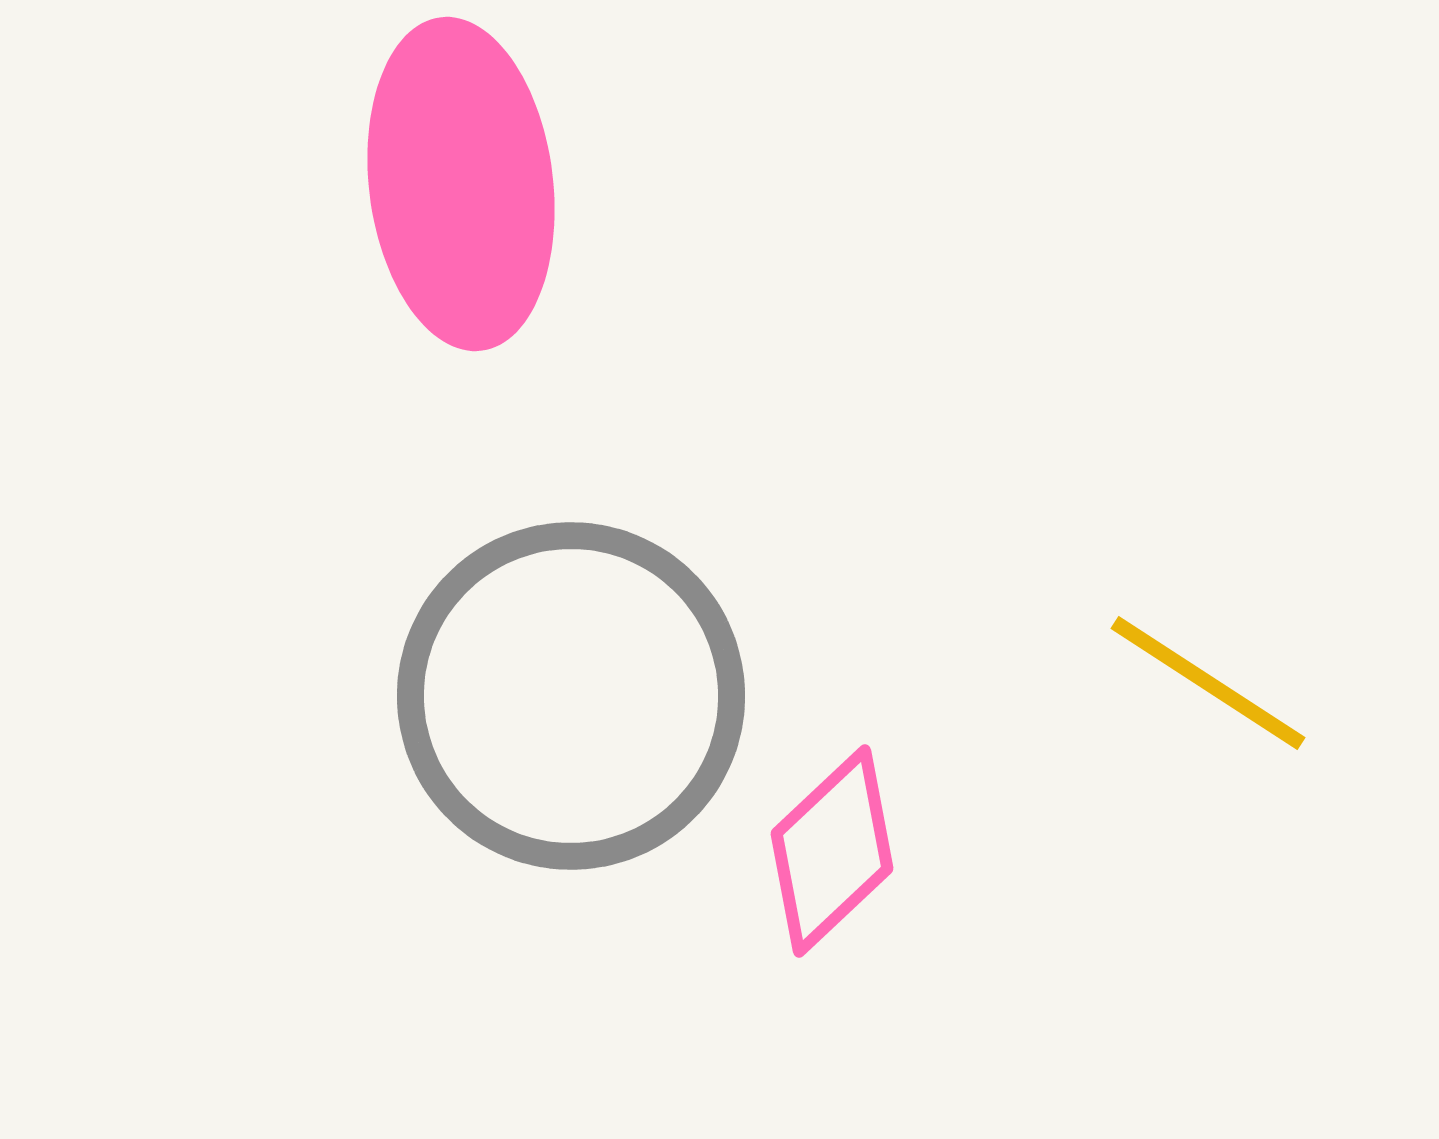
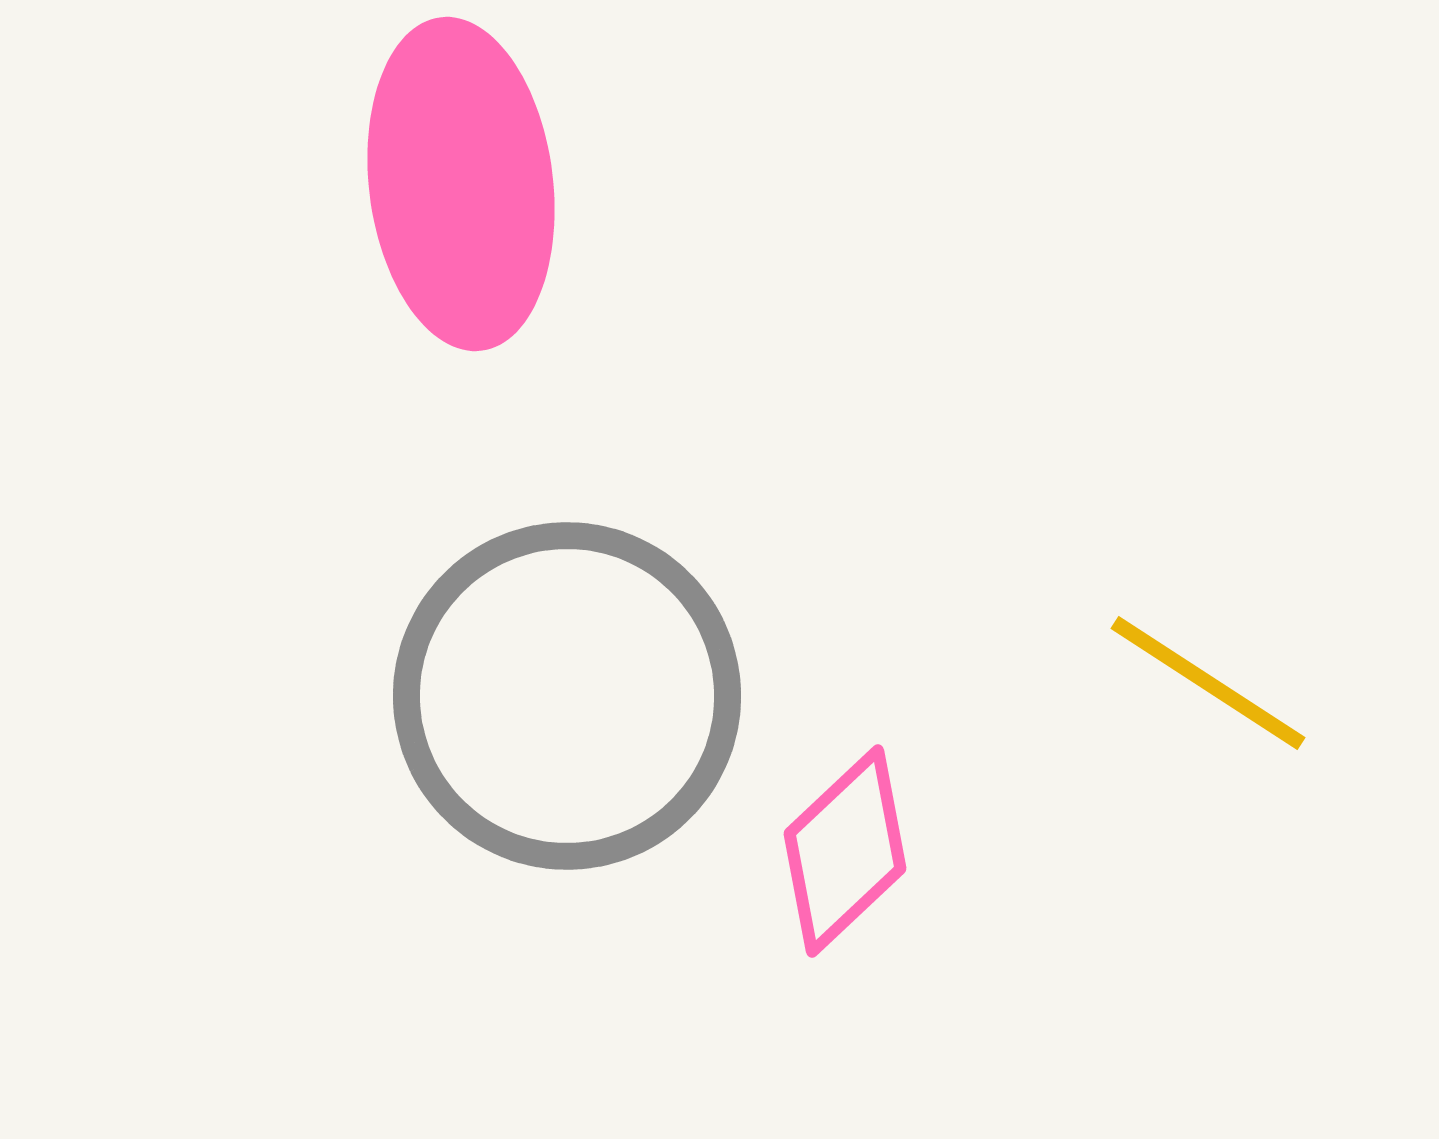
gray circle: moved 4 px left
pink diamond: moved 13 px right
